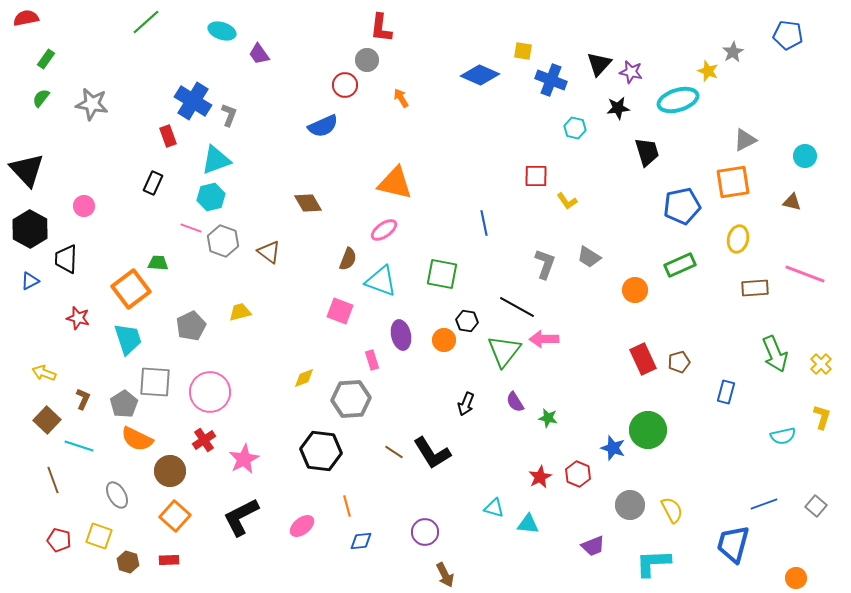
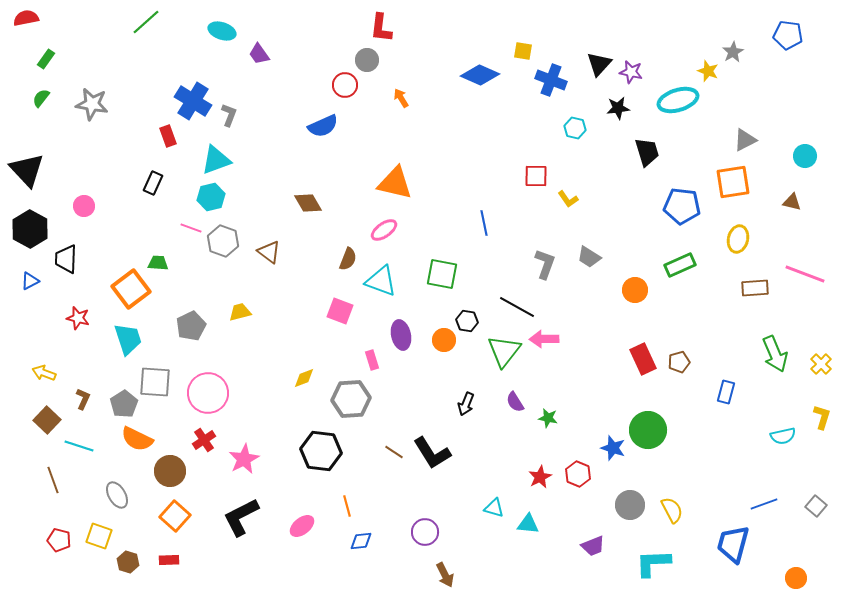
yellow L-shape at (567, 201): moved 1 px right, 2 px up
blue pentagon at (682, 206): rotated 18 degrees clockwise
pink circle at (210, 392): moved 2 px left, 1 px down
